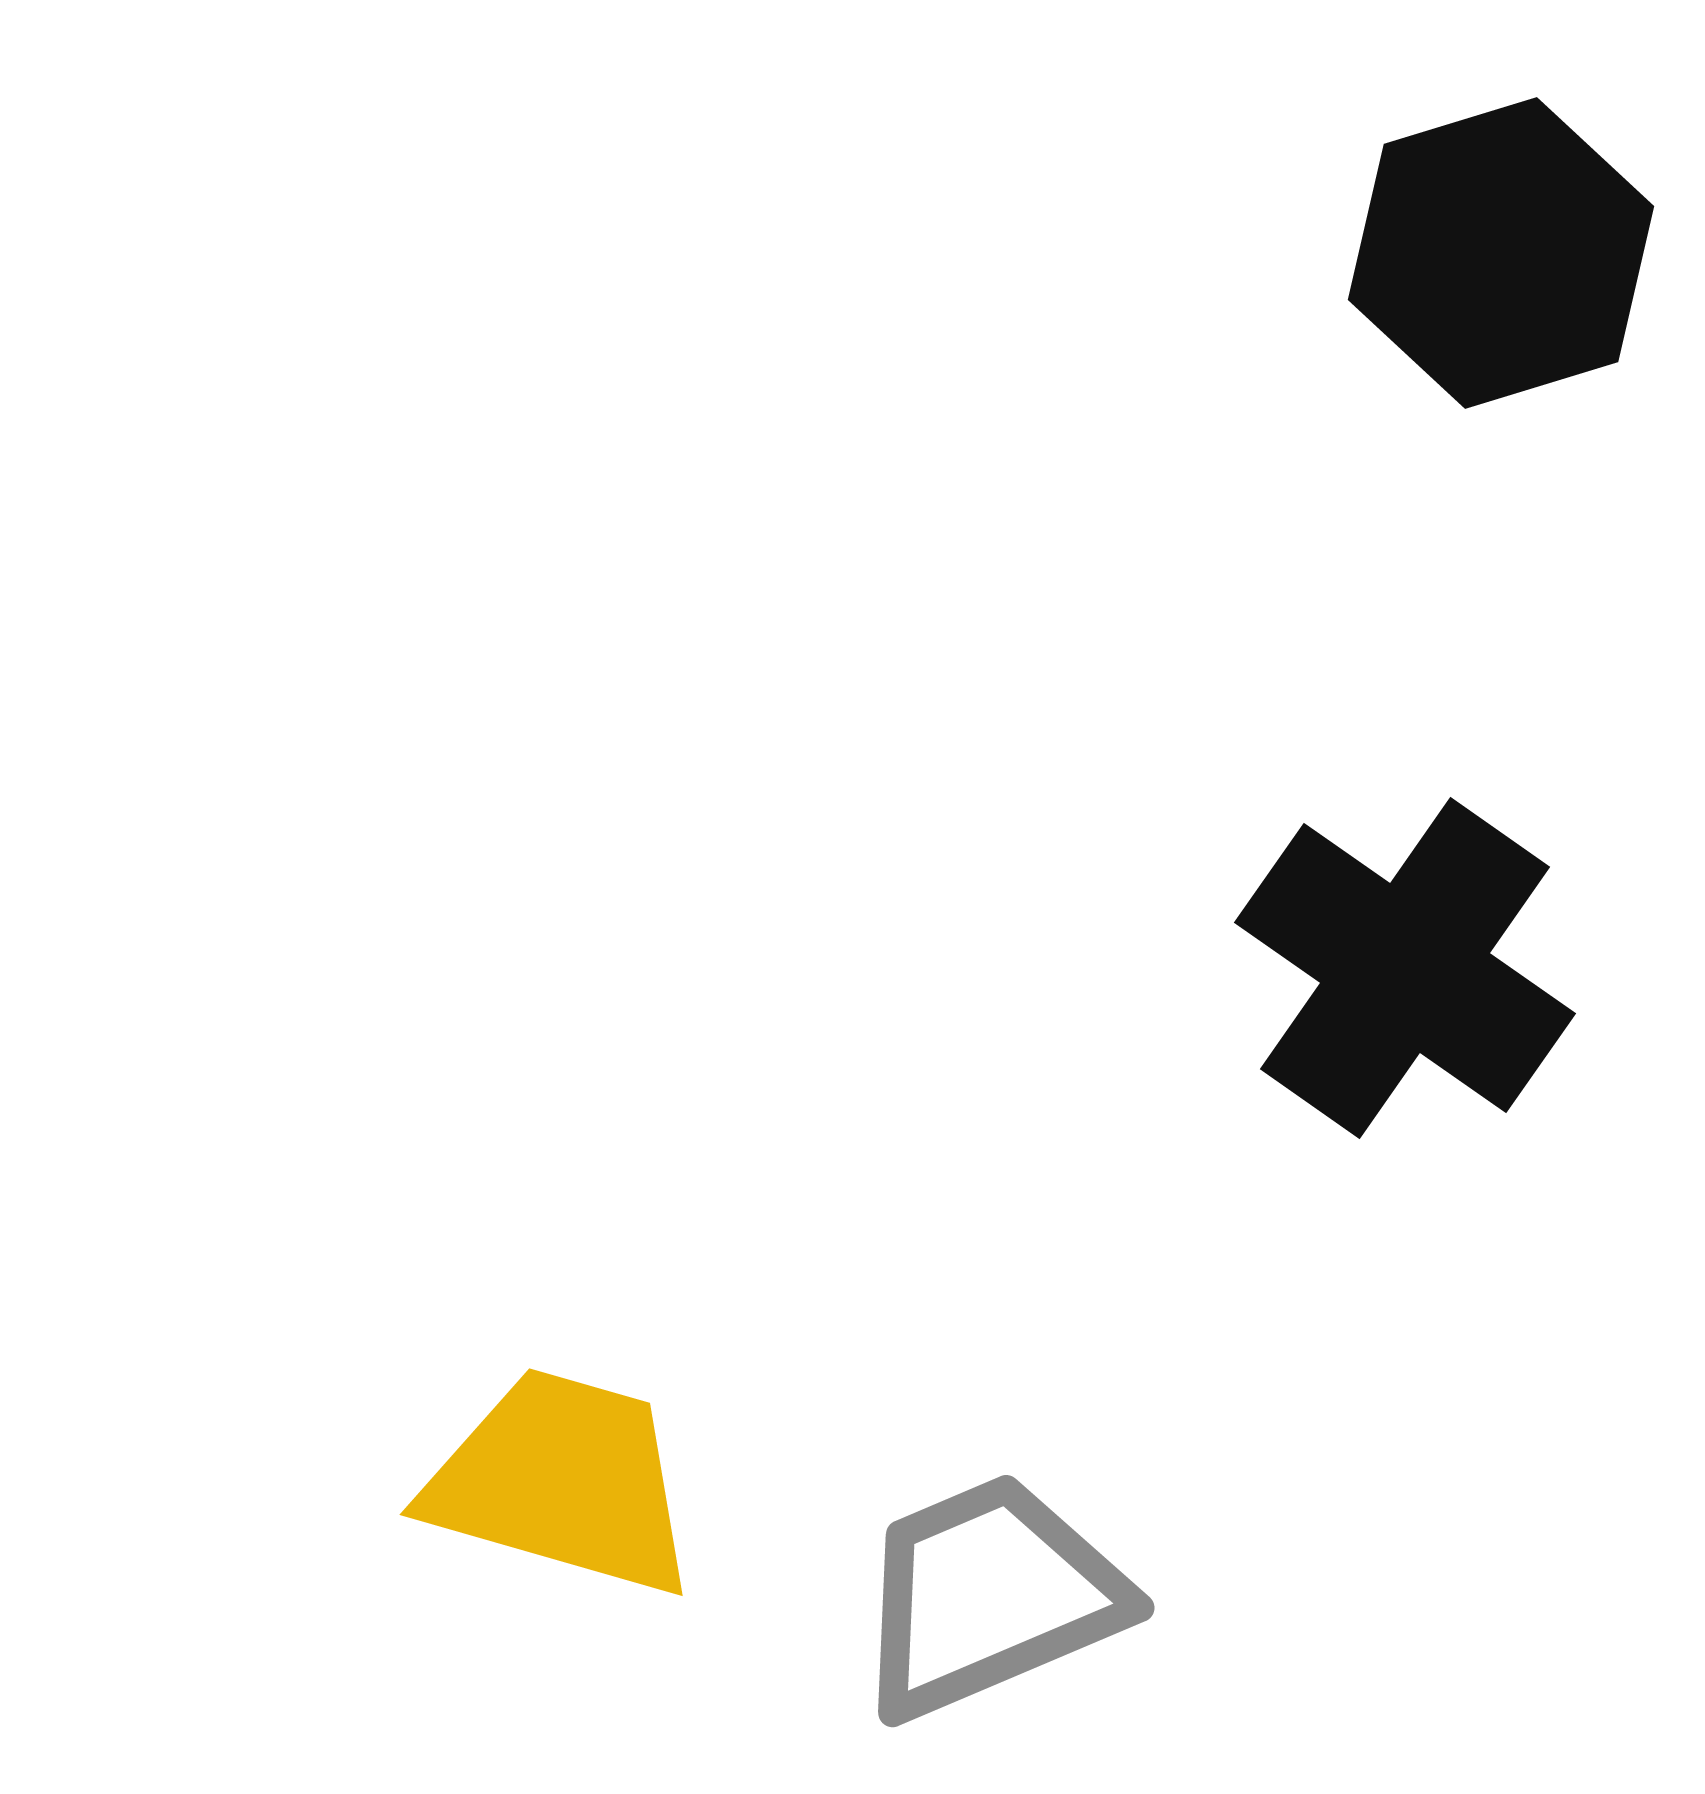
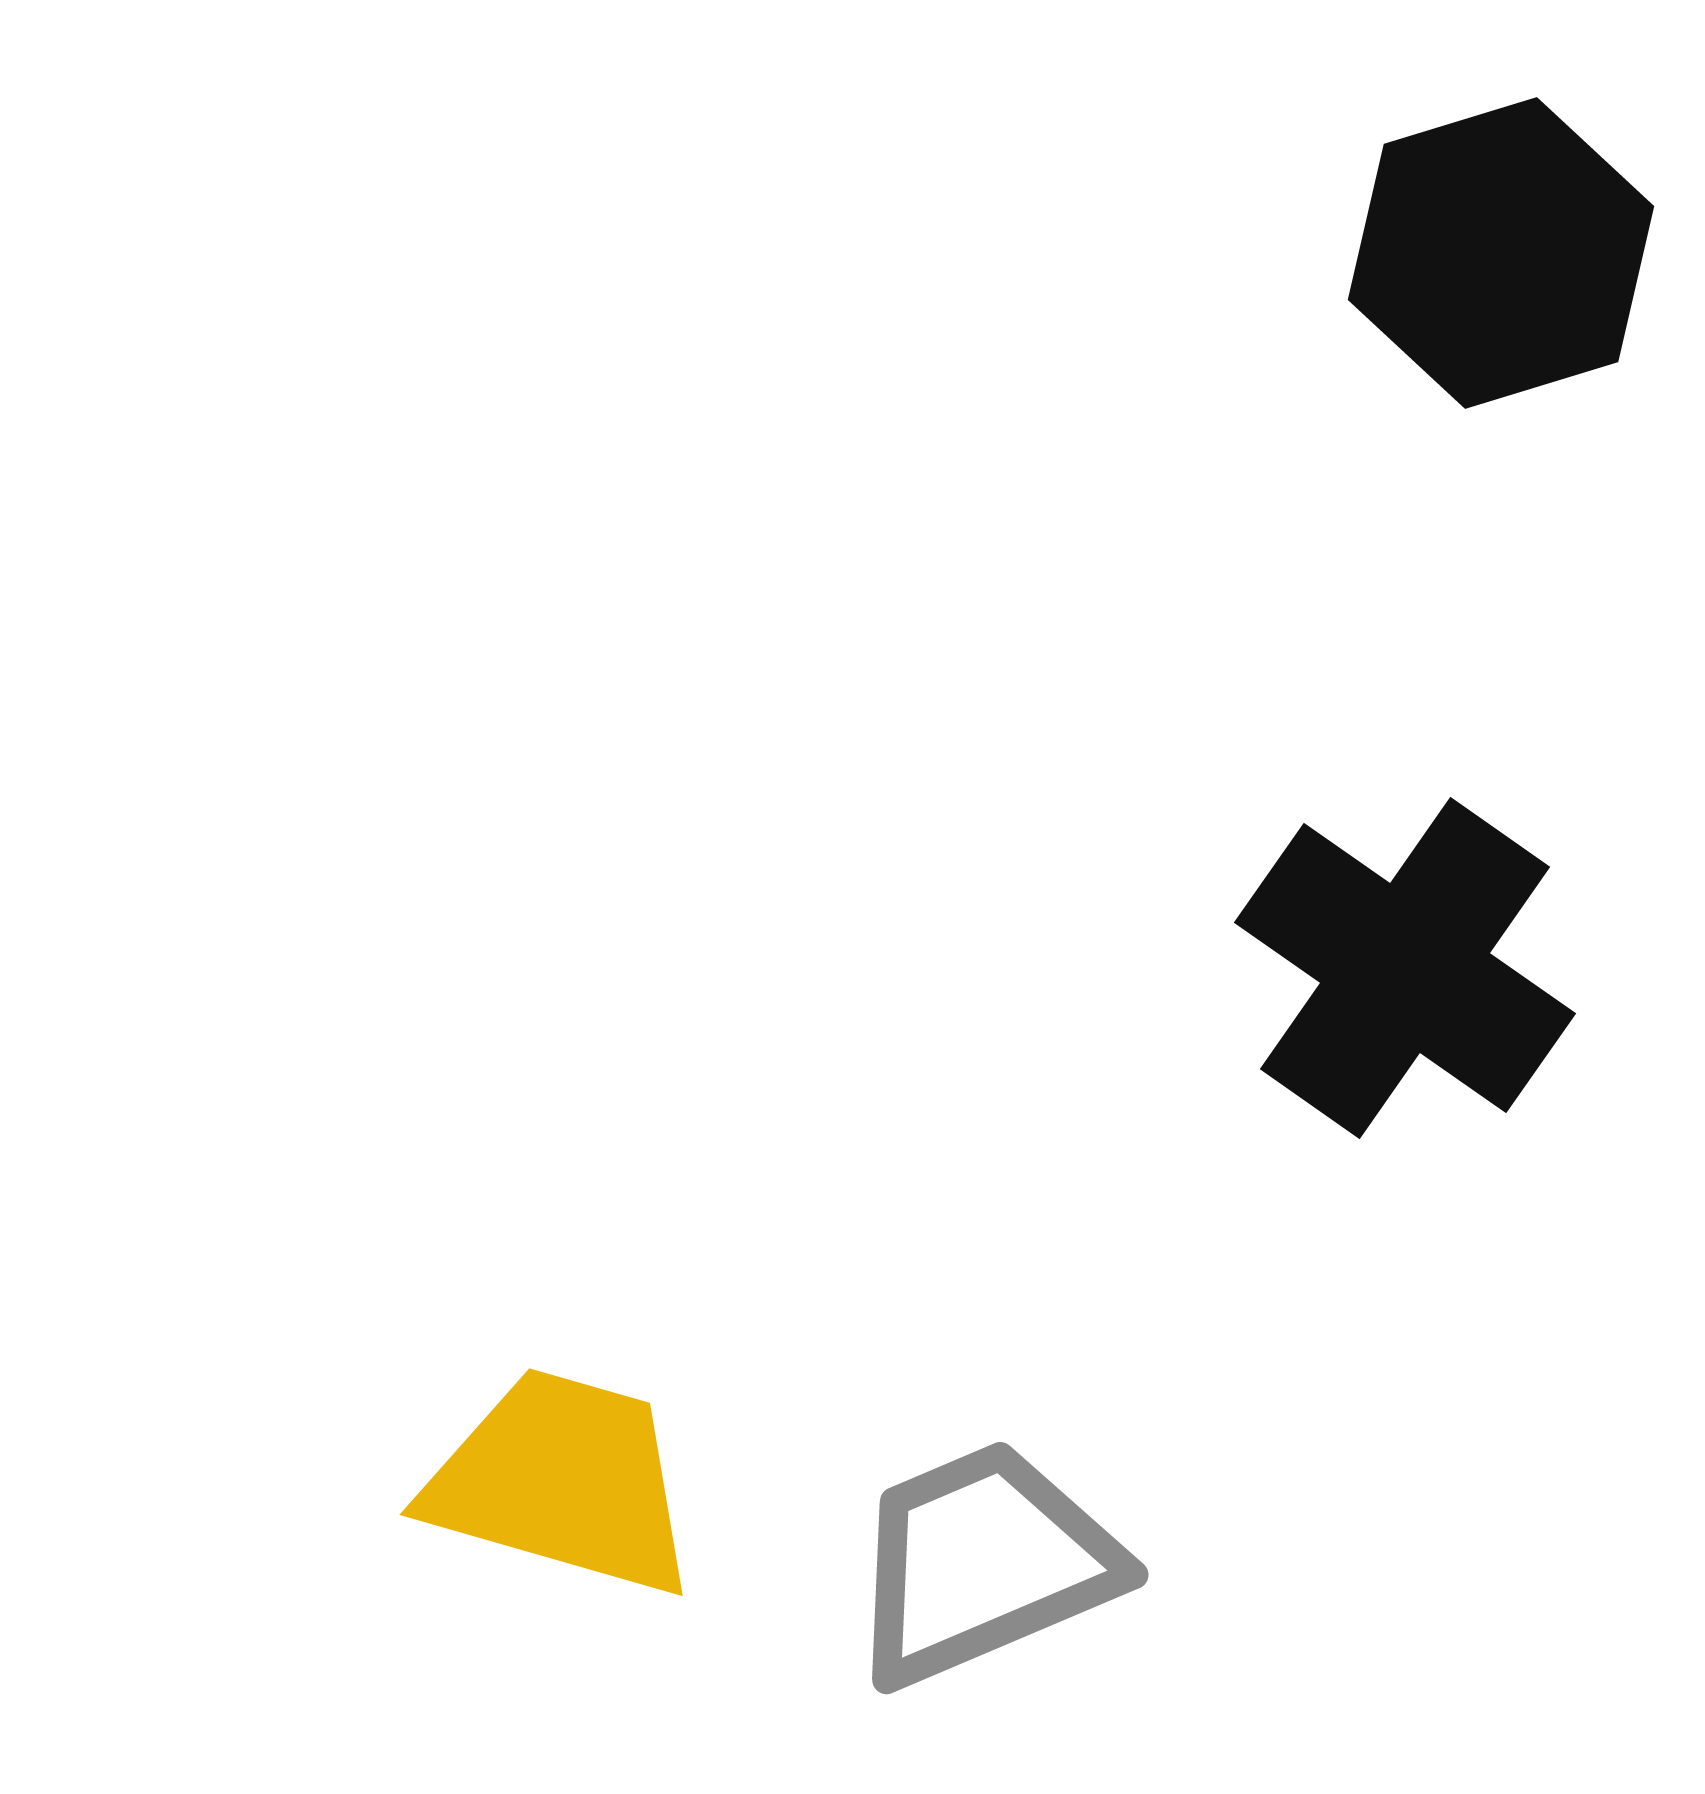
gray trapezoid: moved 6 px left, 33 px up
